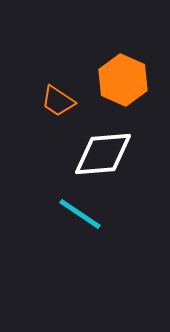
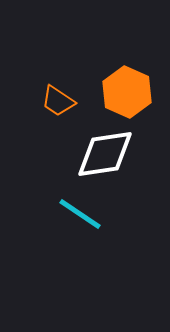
orange hexagon: moved 4 px right, 12 px down
white diamond: moved 2 px right; rotated 4 degrees counterclockwise
